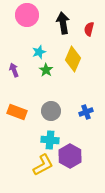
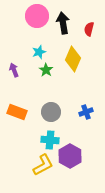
pink circle: moved 10 px right, 1 px down
gray circle: moved 1 px down
